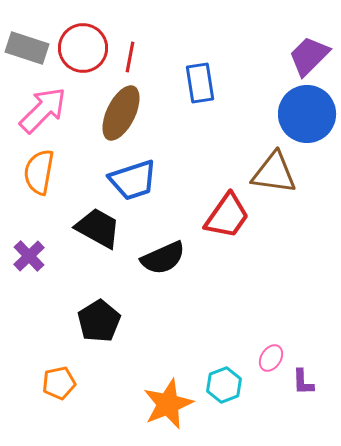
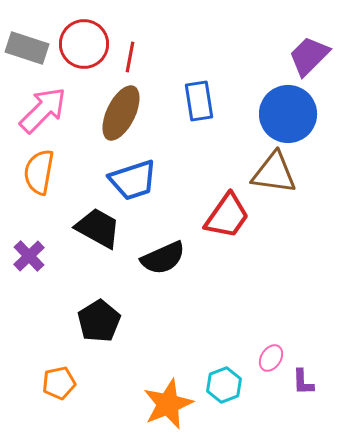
red circle: moved 1 px right, 4 px up
blue rectangle: moved 1 px left, 18 px down
blue circle: moved 19 px left
